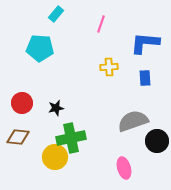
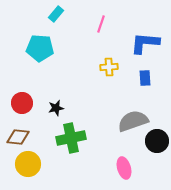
yellow circle: moved 27 px left, 7 px down
